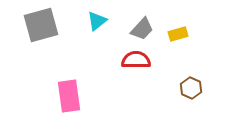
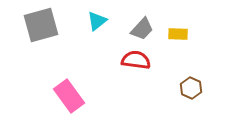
yellow rectangle: rotated 18 degrees clockwise
red semicircle: rotated 8 degrees clockwise
pink rectangle: rotated 28 degrees counterclockwise
